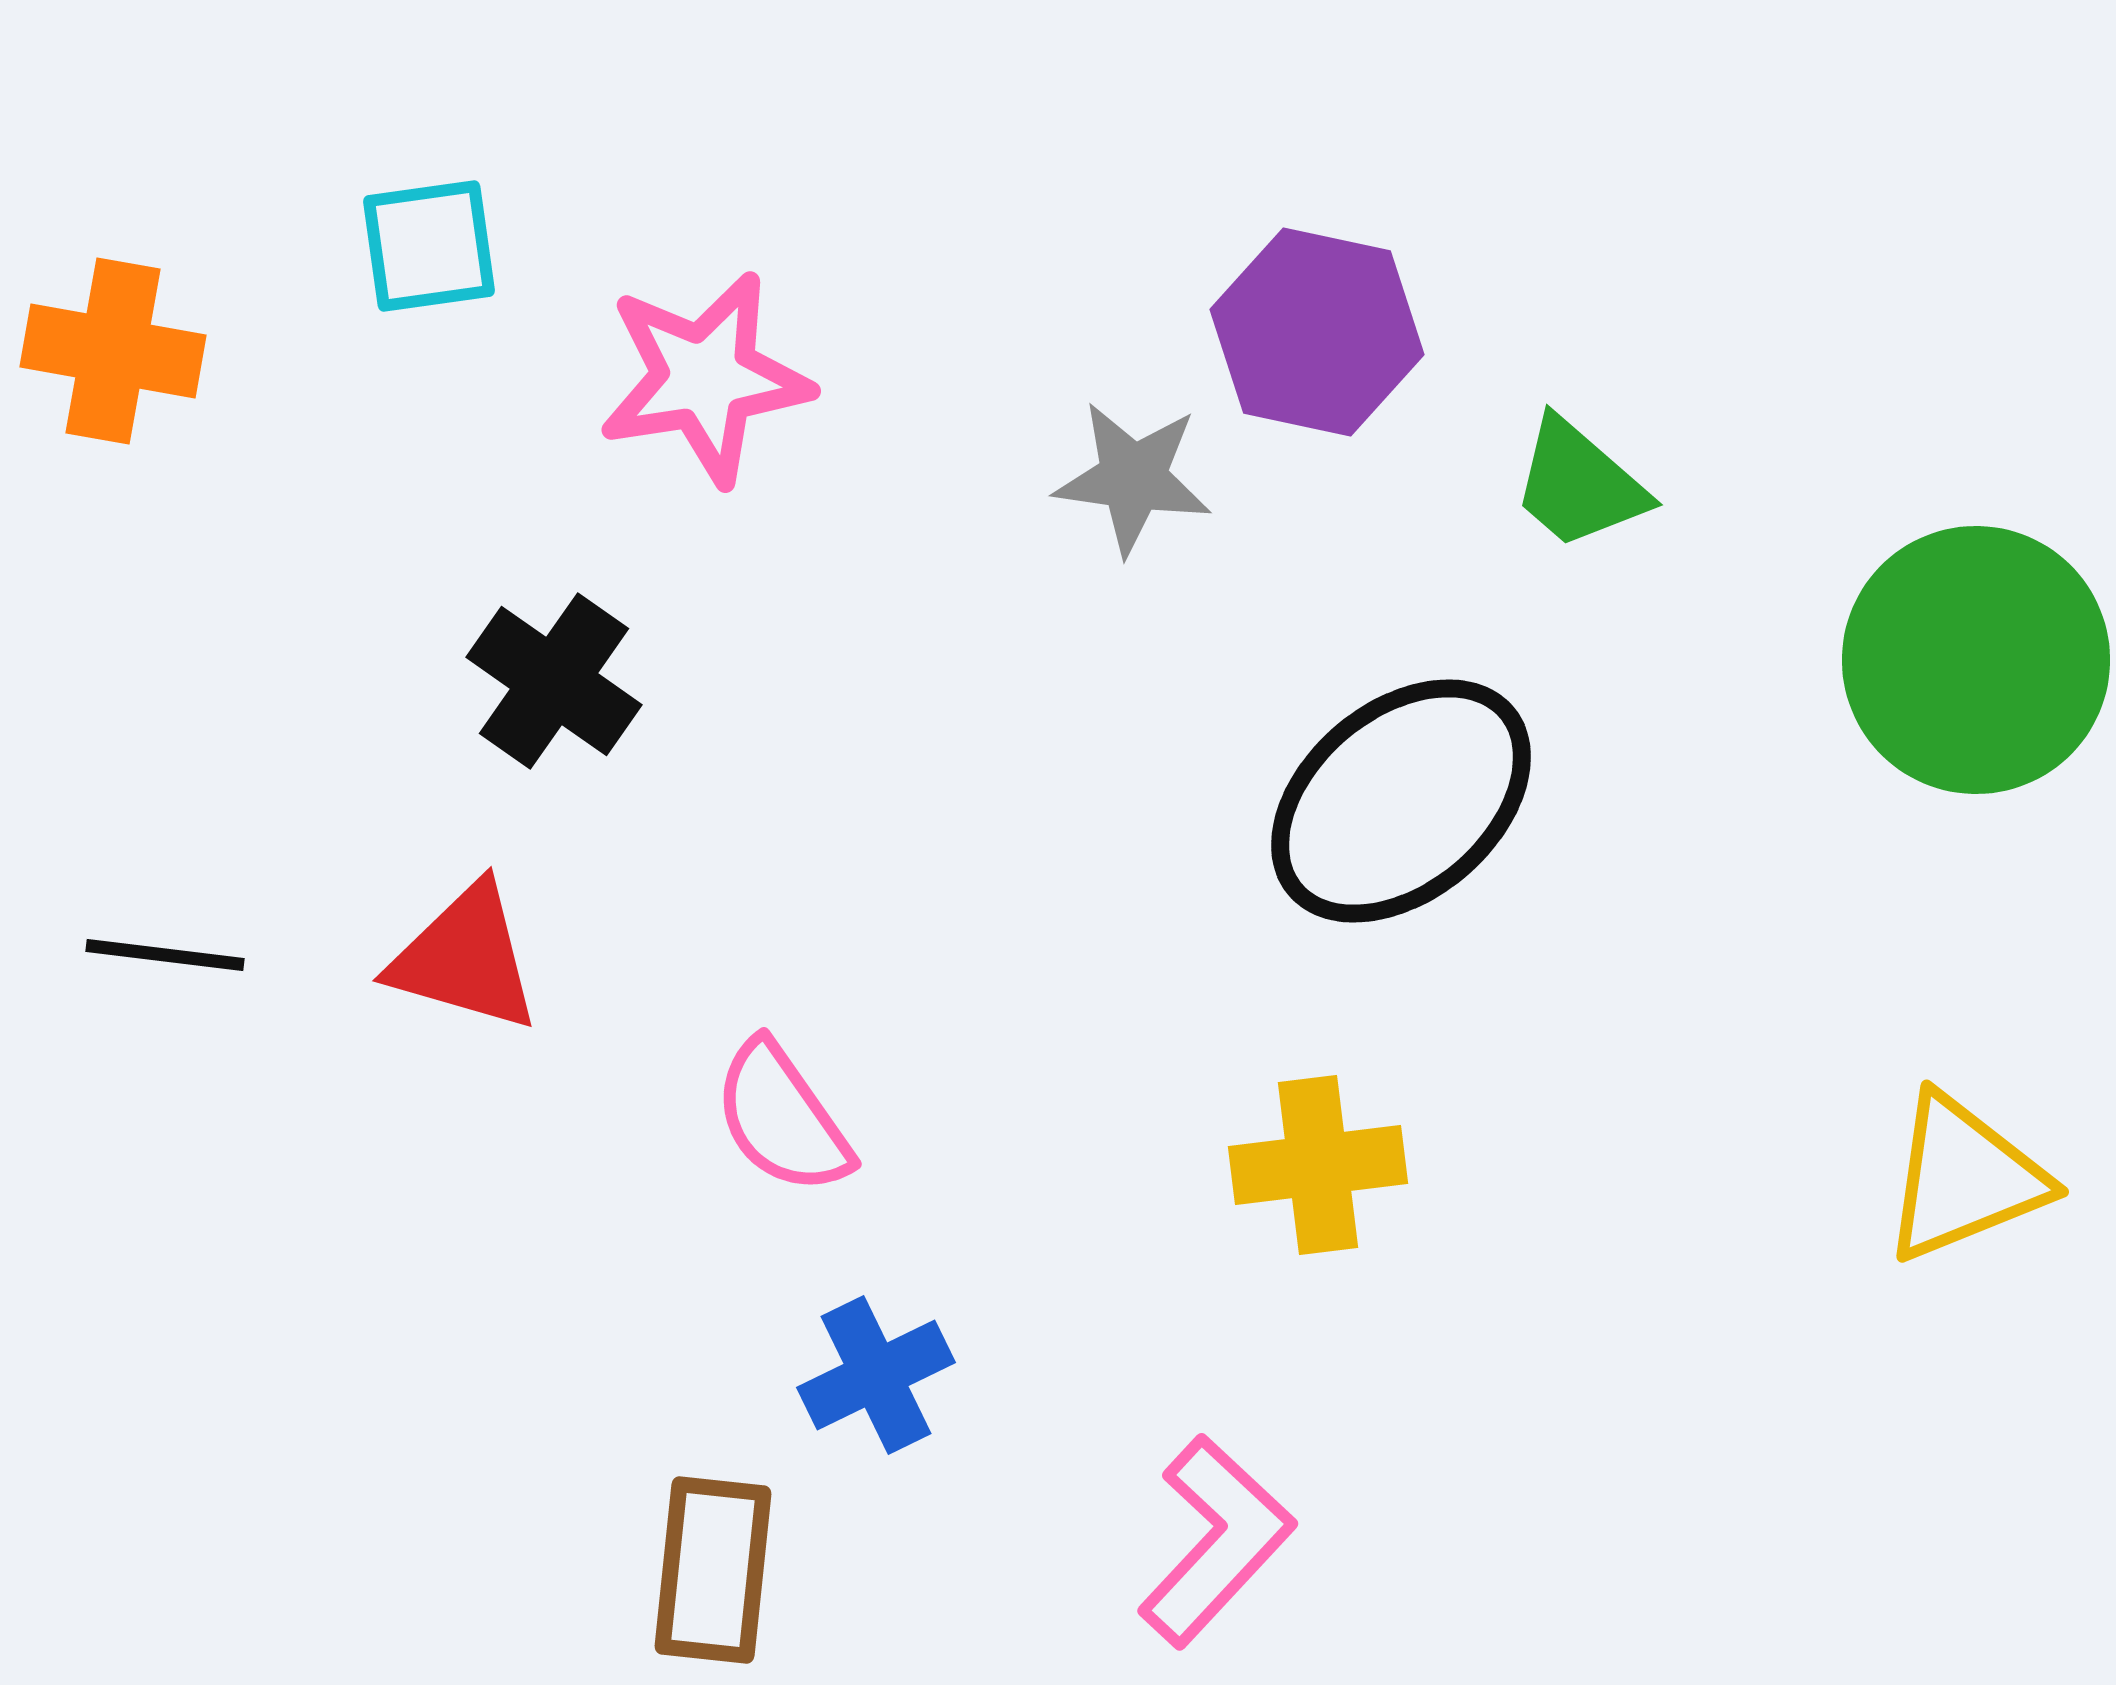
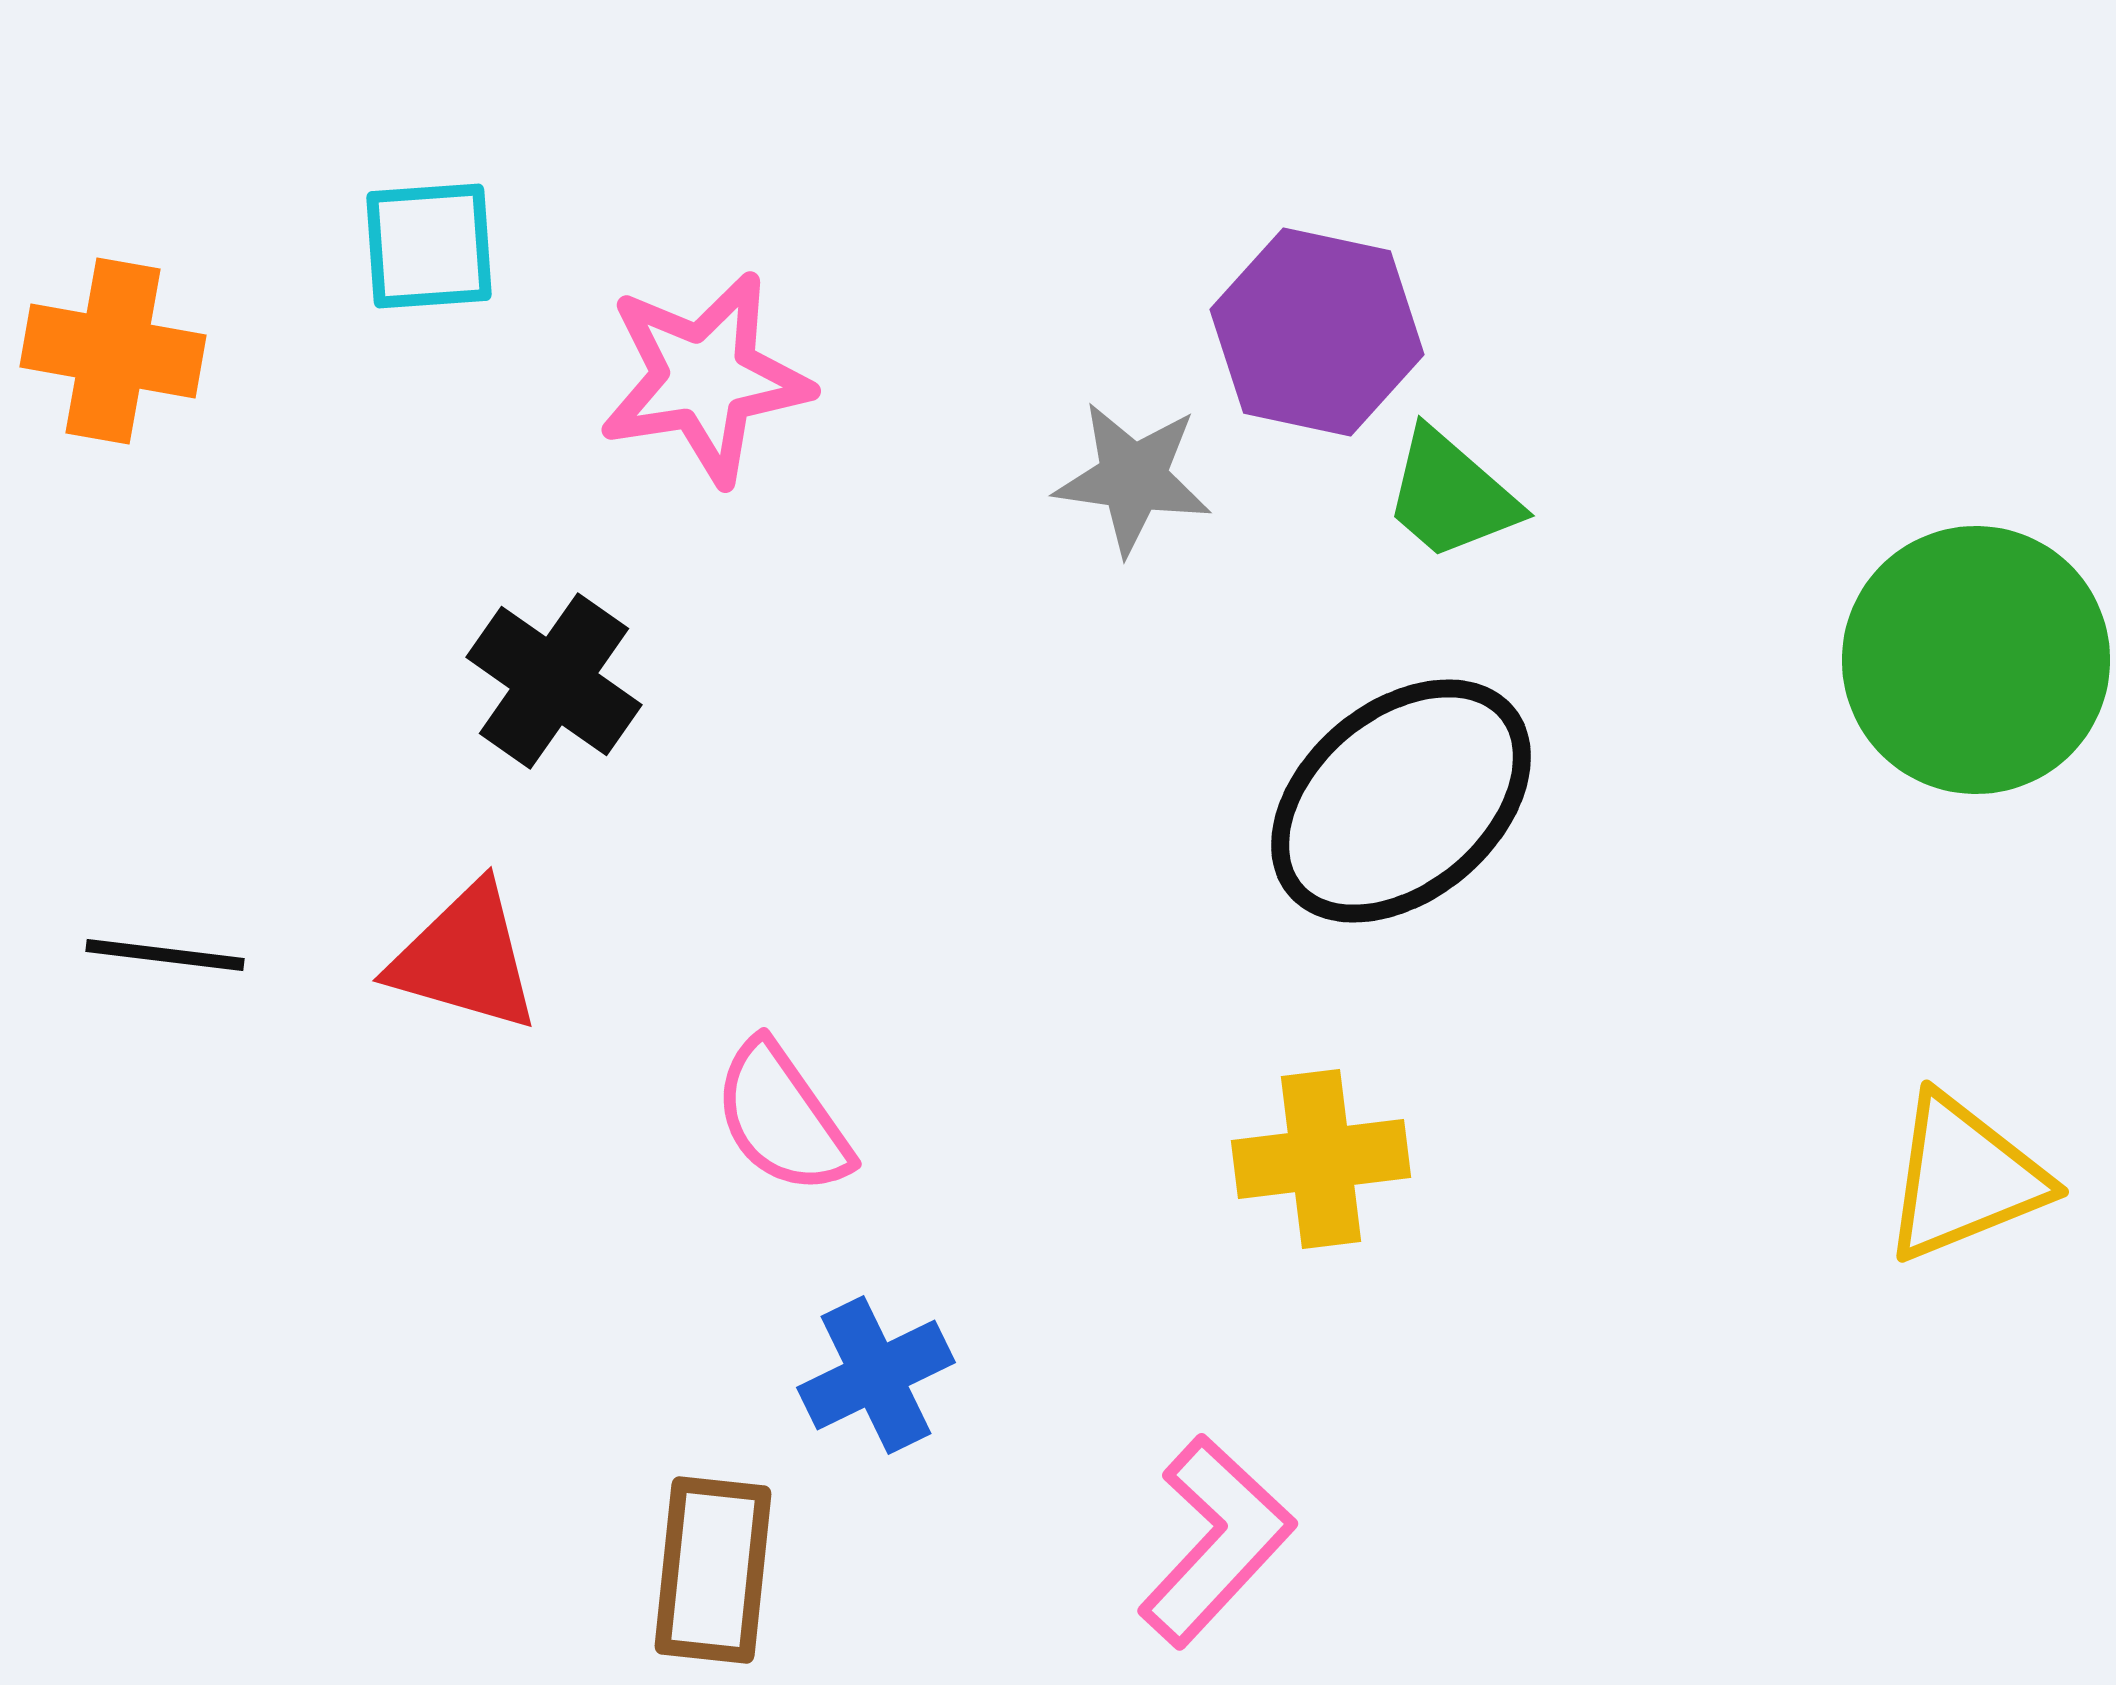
cyan square: rotated 4 degrees clockwise
green trapezoid: moved 128 px left, 11 px down
yellow cross: moved 3 px right, 6 px up
